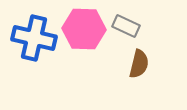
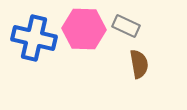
brown semicircle: rotated 24 degrees counterclockwise
